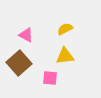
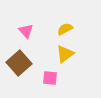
pink triangle: moved 4 px up; rotated 21 degrees clockwise
yellow triangle: moved 2 px up; rotated 30 degrees counterclockwise
